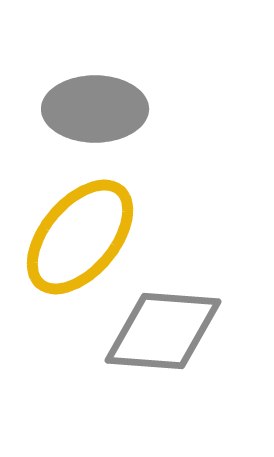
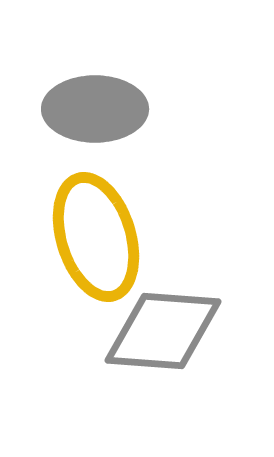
yellow ellipse: moved 16 px right; rotated 57 degrees counterclockwise
